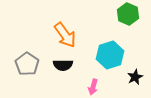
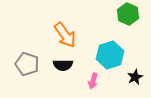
gray pentagon: rotated 15 degrees counterclockwise
pink arrow: moved 6 px up
